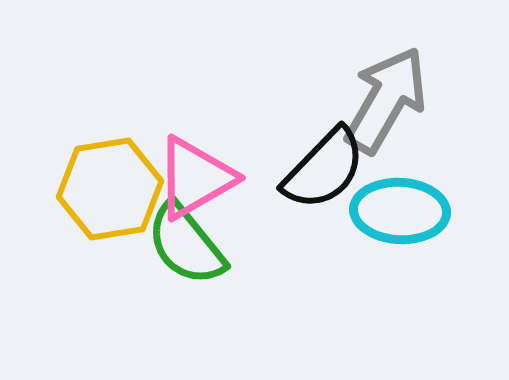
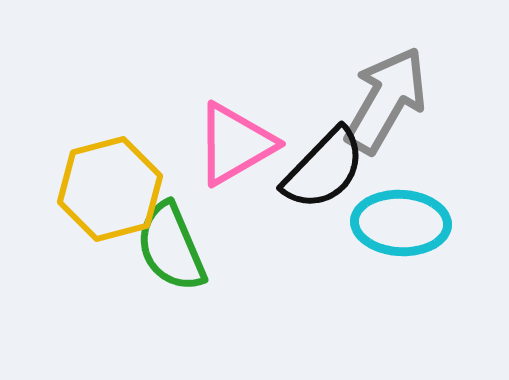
pink triangle: moved 40 px right, 34 px up
yellow hexagon: rotated 6 degrees counterclockwise
cyan ellipse: moved 1 px right, 12 px down
green semicircle: moved 15 px left, 3 px down; rotated 16 degrees clockwise
